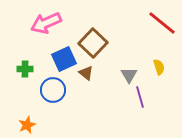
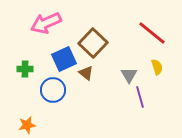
red line: moved 10 px left, 10 px down
yellow semicircle: moved 2 px left
orange star: rotated 12 degrees clockwise
